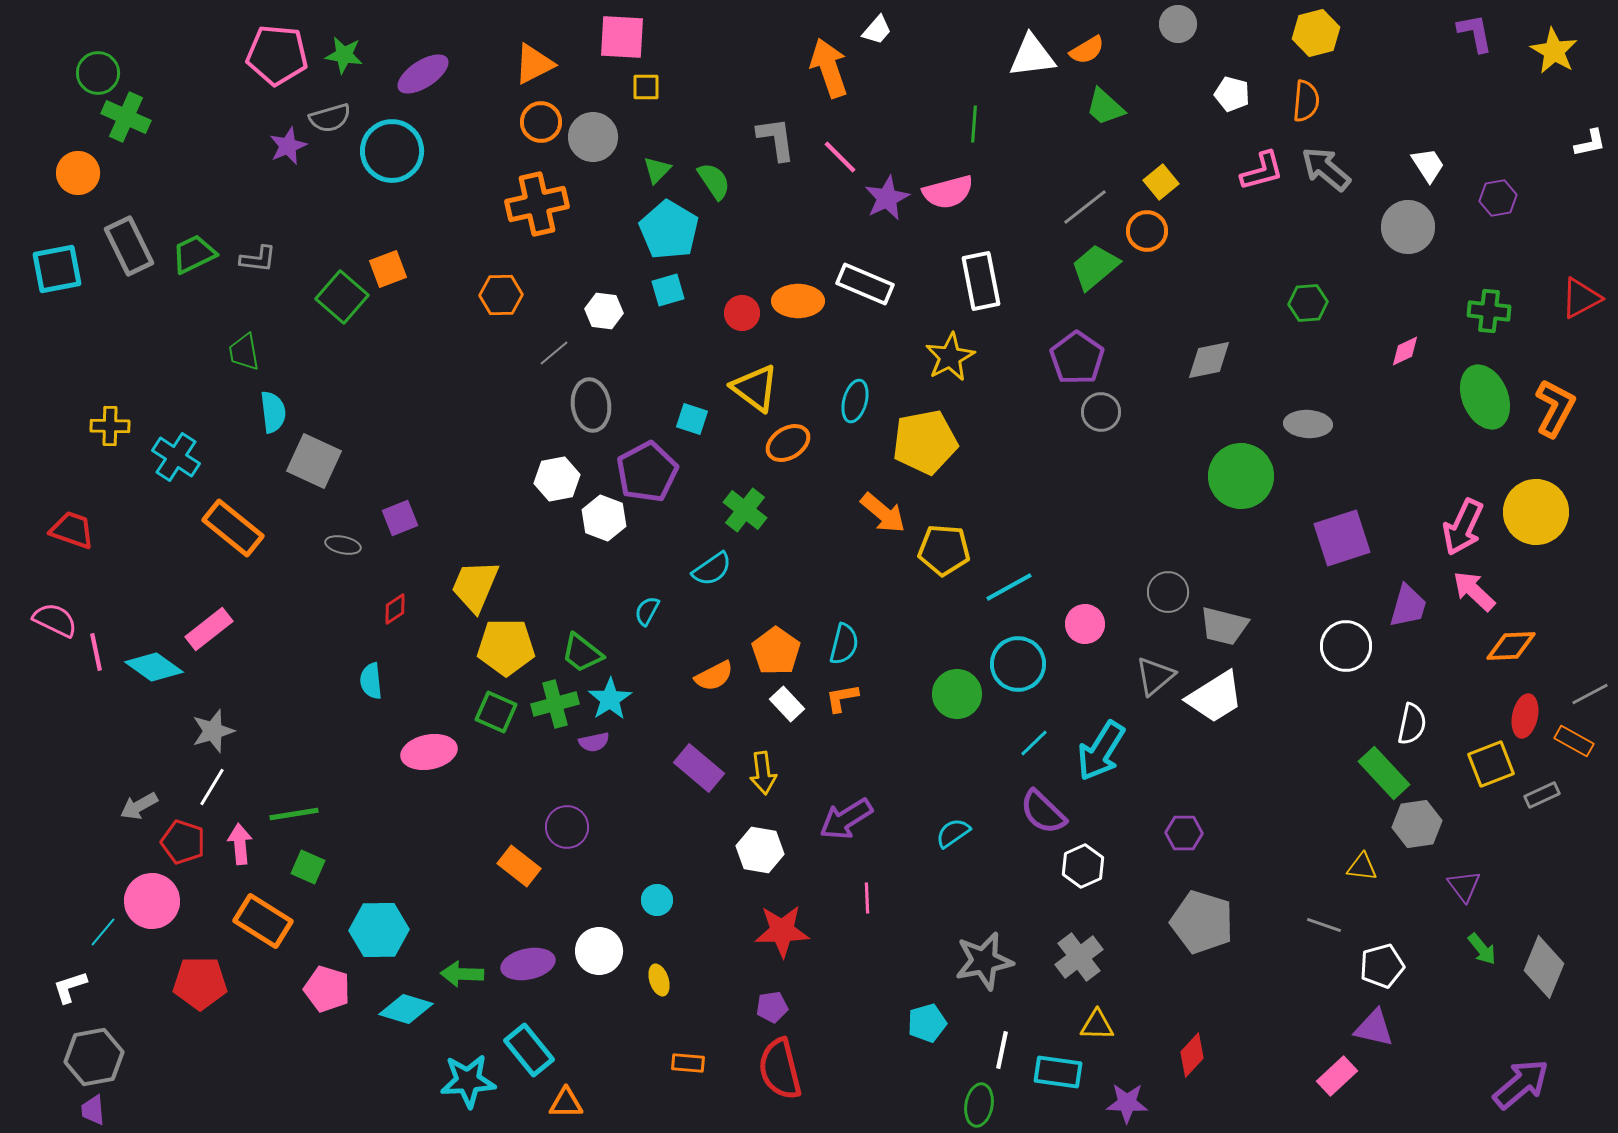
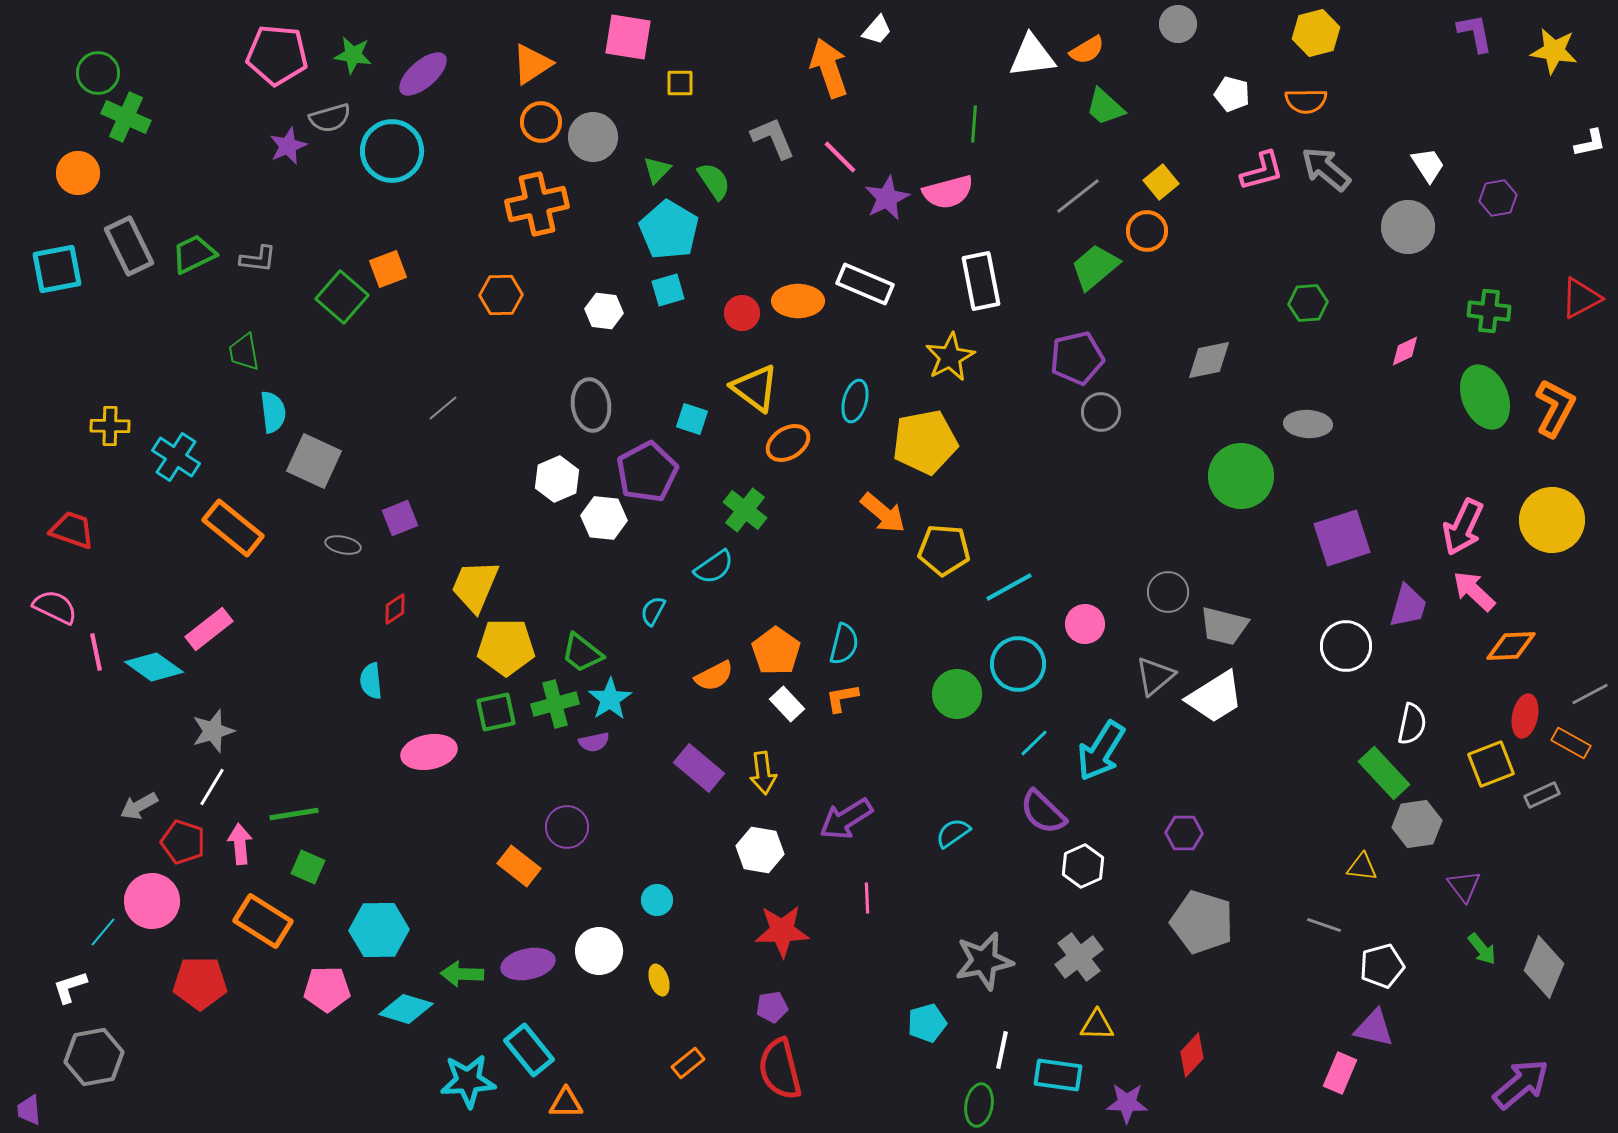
pink square at (622, 37): moved 6 px right; rotated 6 degrees clockwise
yellow star at (1554, 51): rotated 21 degrees counterclockwise
green star at (344, 55): moved 9 px right
orange triangle at (534, 64): moved 2 px left; rotated 6 degrees counterclockwise
purple ellipse at (423, 74): rotated 8 degrees counterclockwise
yellow square at (646, 87): moved 34 px right, 4 px up
orange semicircle at (1306, 101): rotated 84 degrees clockwise
gray L-shape at (776, 139): moved 3 px left, 1 px up; rotated 15 degrees counterclockwise
gray line at (1085, 207): moved 7 px left, 11 px up
gray line at (554, 353): moved 111 px left, 55 px down
purple pentagon at (1077, 358): rotated 24 degrees clockwise
white hexagon at (557, 479): rotated 12 degrees counterclockwise
yellow circle at (1536, 512): moved 16 px right, 8 px down
white hexagon at (604, 518): rotated 15 degrees counterclockwise
cyan semicircle at (712, 569): moved 2 px right, 2 px up
cyan semicircle at (647, 611): moved 6 px right
pink semicircle at (55, 620): moved 13 px up
green square at (496, 712): rotated 36 degrees counterclockwise
orange rectangle at (1574, 741): moved 3 px left, 2 px down
pink pentagon at (327, 989): rotated 18 degrees counterclockwise
orange rectangle at (688, 1063): rotated 44 degrees counterclockwise
cyan rectangle at (1058, 1072): moved 3 px down
pink rectangle at (1337, 1076): moved 3 px right, 3 px up; rotated 24 degrees counterclockwise
purple trapezoid at (93, 1110): moved 64 px left
